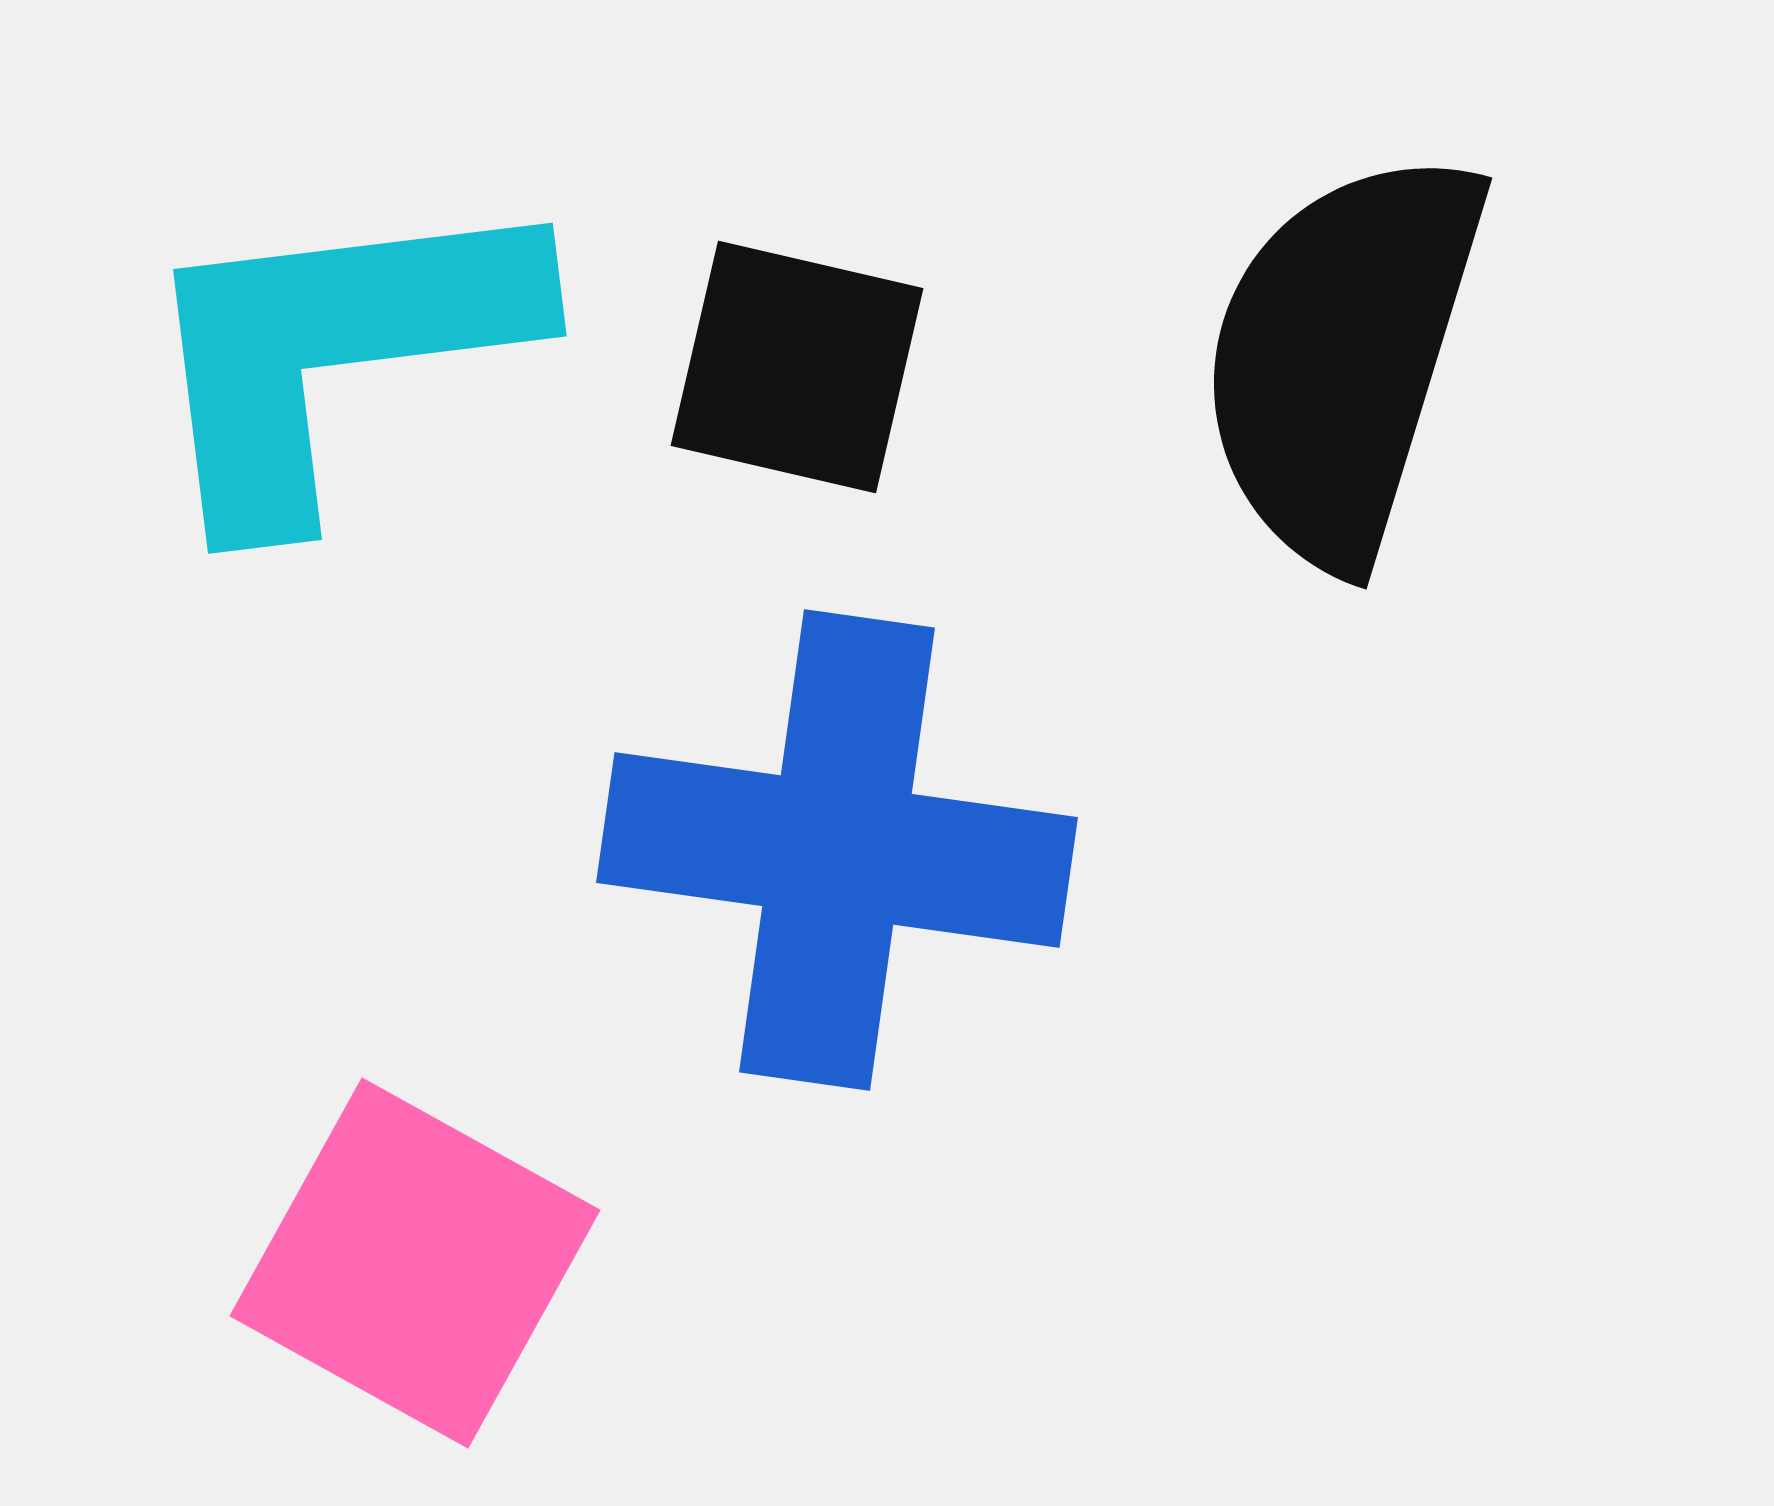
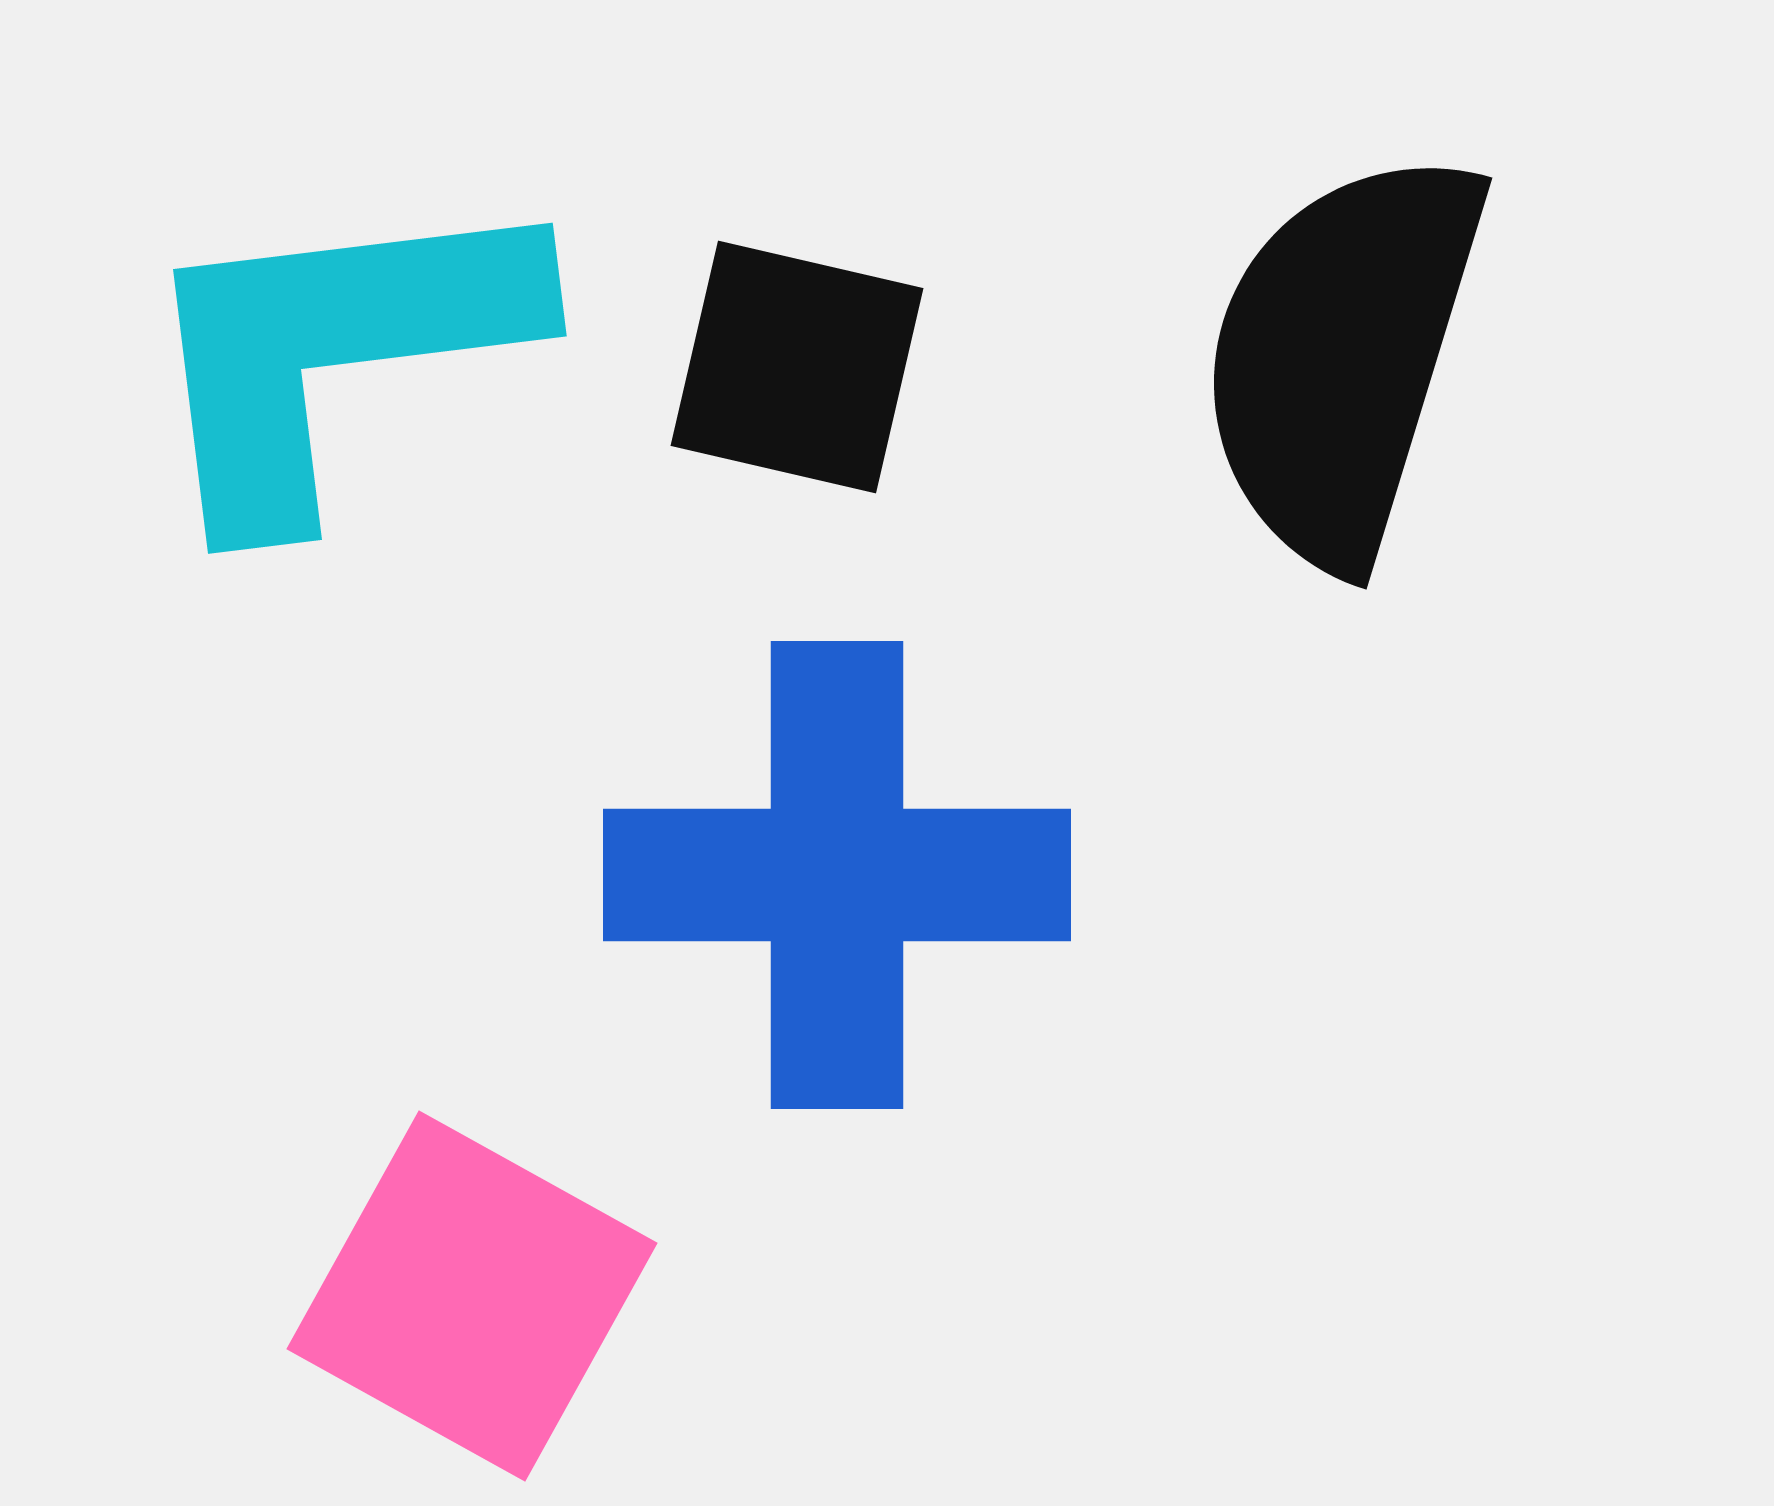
blue cross: moved 25 px down; rotated 8 degrees counterclockwise
pink square: moved 57 px right, 33 px down
